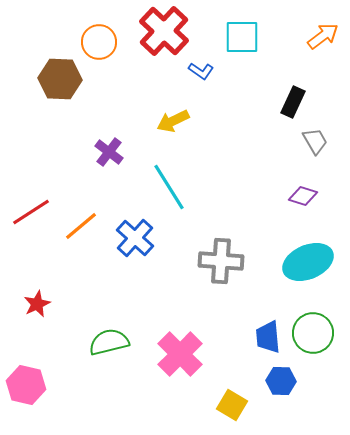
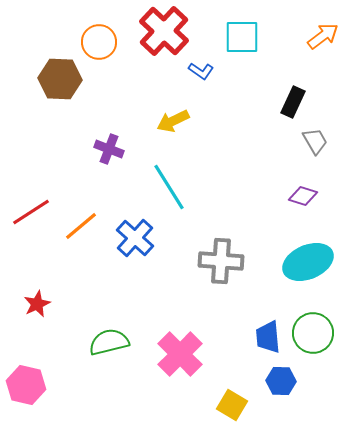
purple cross: moved 3 px up; rotated 16 degrees counterclockwise
